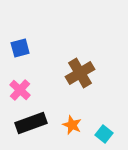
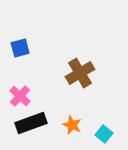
pink cross: moved 6 px down
